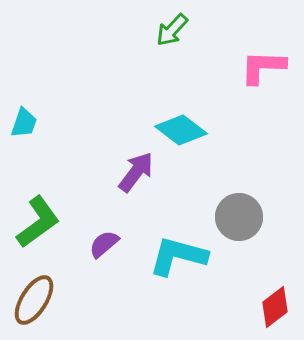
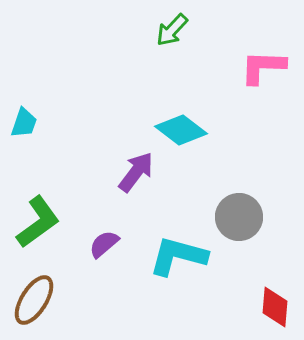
red diamond: rotated 48 degrees counterclockwise
